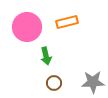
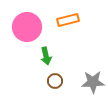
orange rectangle: moved 1 px right, 2 px up
brown circle: moved 1 px right, 2 px up
